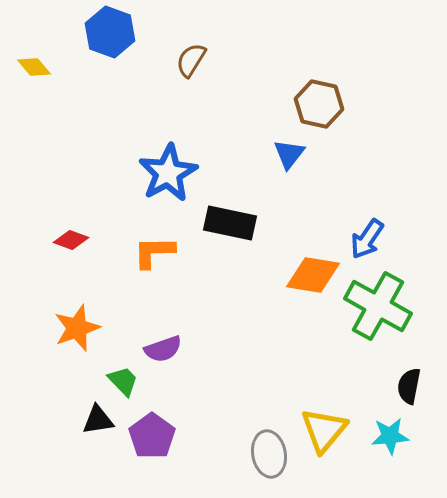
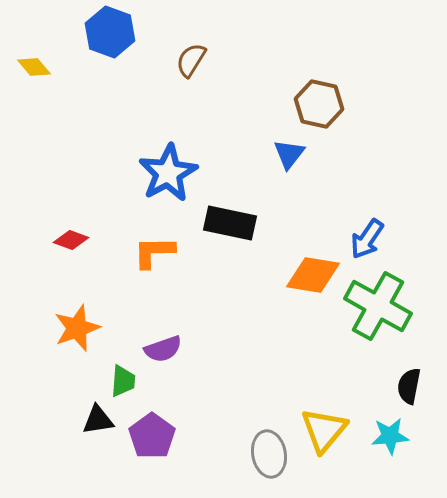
green trapezoid: rotated 48 degrees clockwise
